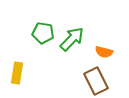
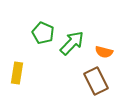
green pentagon: rotated 15 degrees clockwise
green arrow: moved 4 px down
